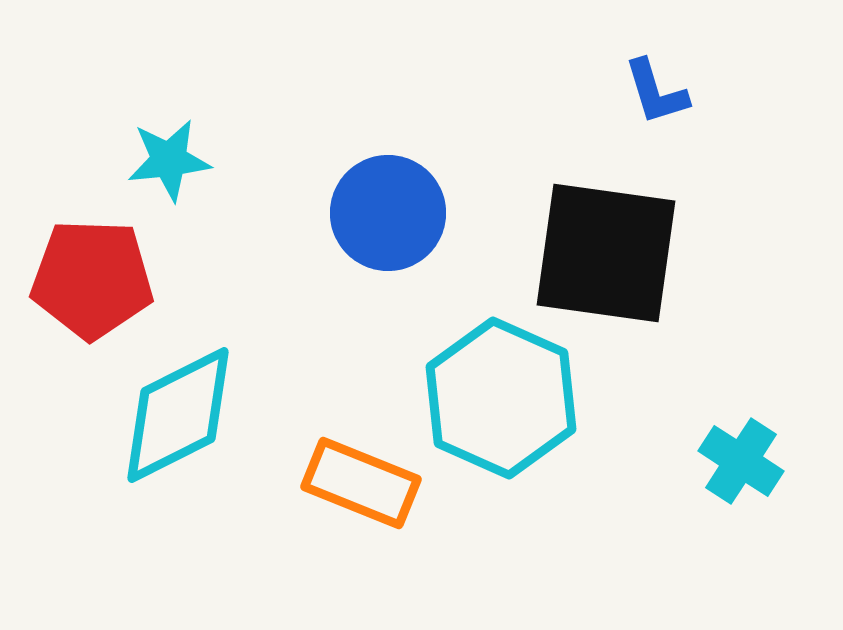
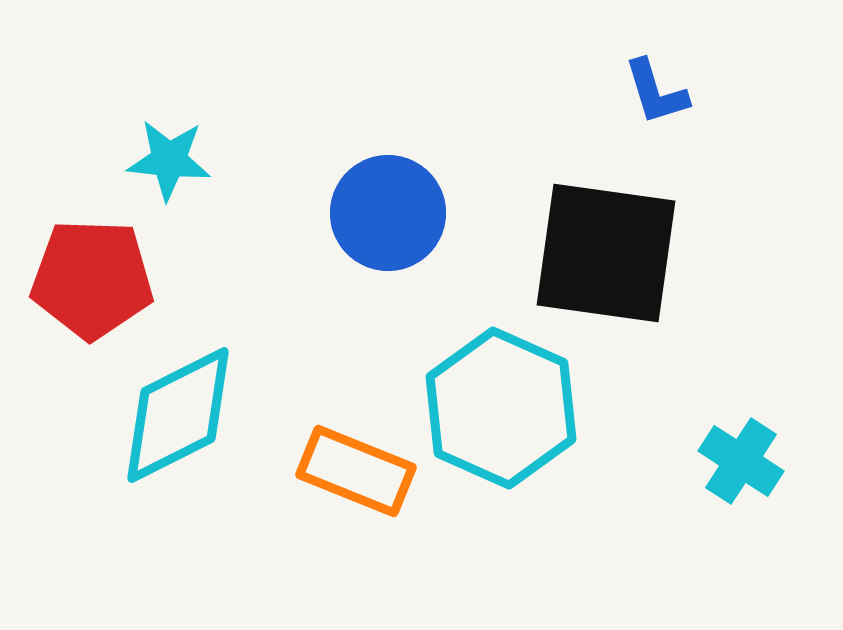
cyan star: rotated 12 degrees clockwise
cyan hexagon: moved 10 px down
orange rectangle: moved 5 px left, 12 px up
